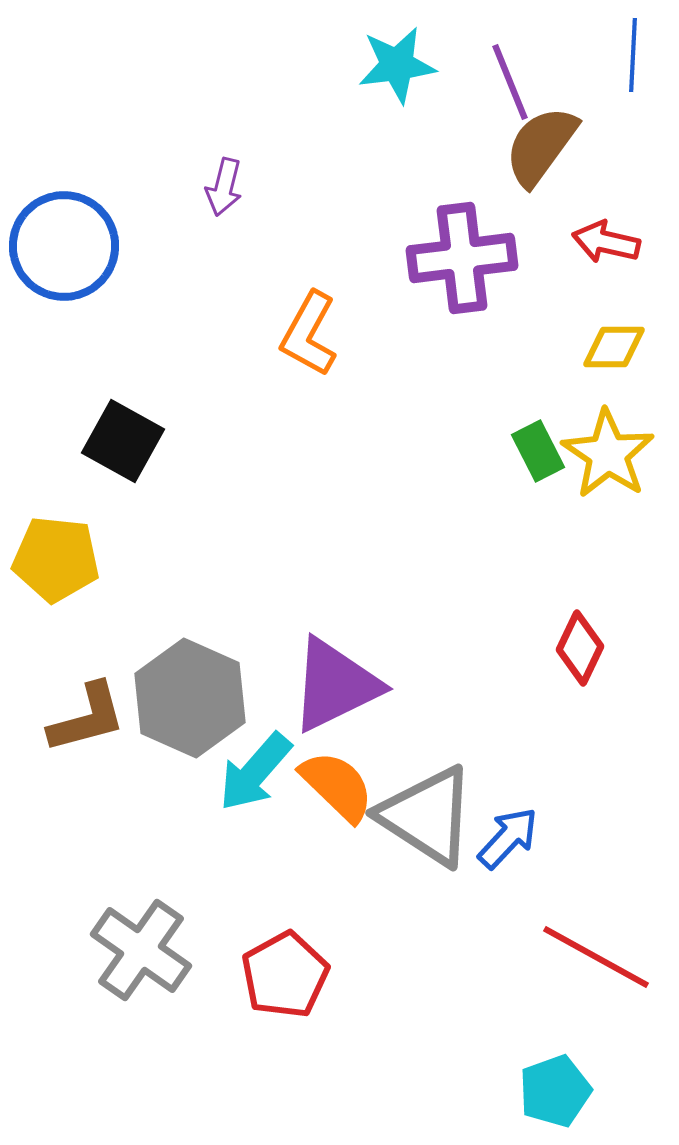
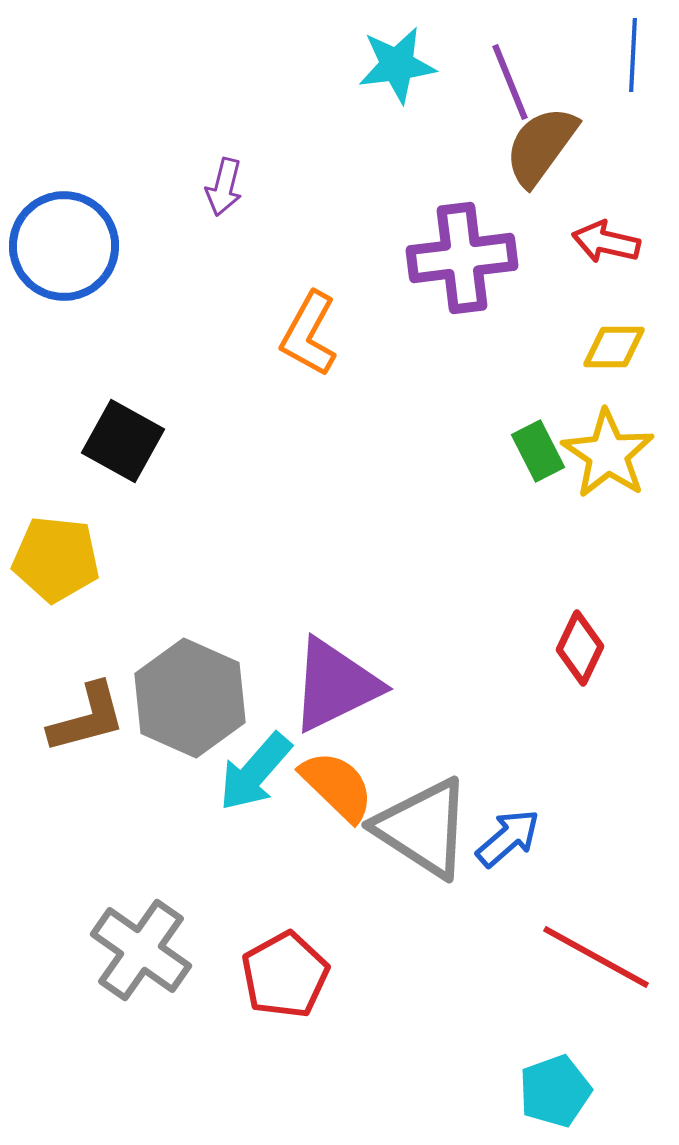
gray triangle: moved 4 px left, 12 px down
blue arrow: rotated 6 degrees clockwise
